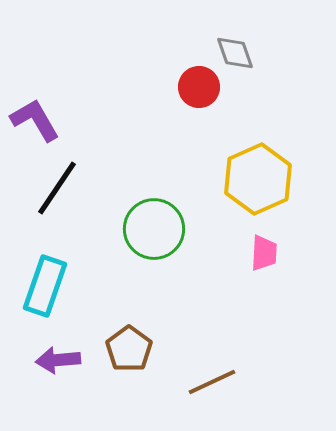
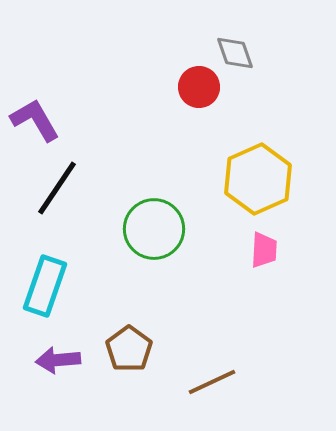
pink trapezoid: moved 3 px up
